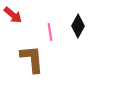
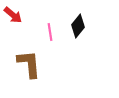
black diamond: rotated 10 degrees clockwise
brown L-shape: moved 3 px left, 5 px down
